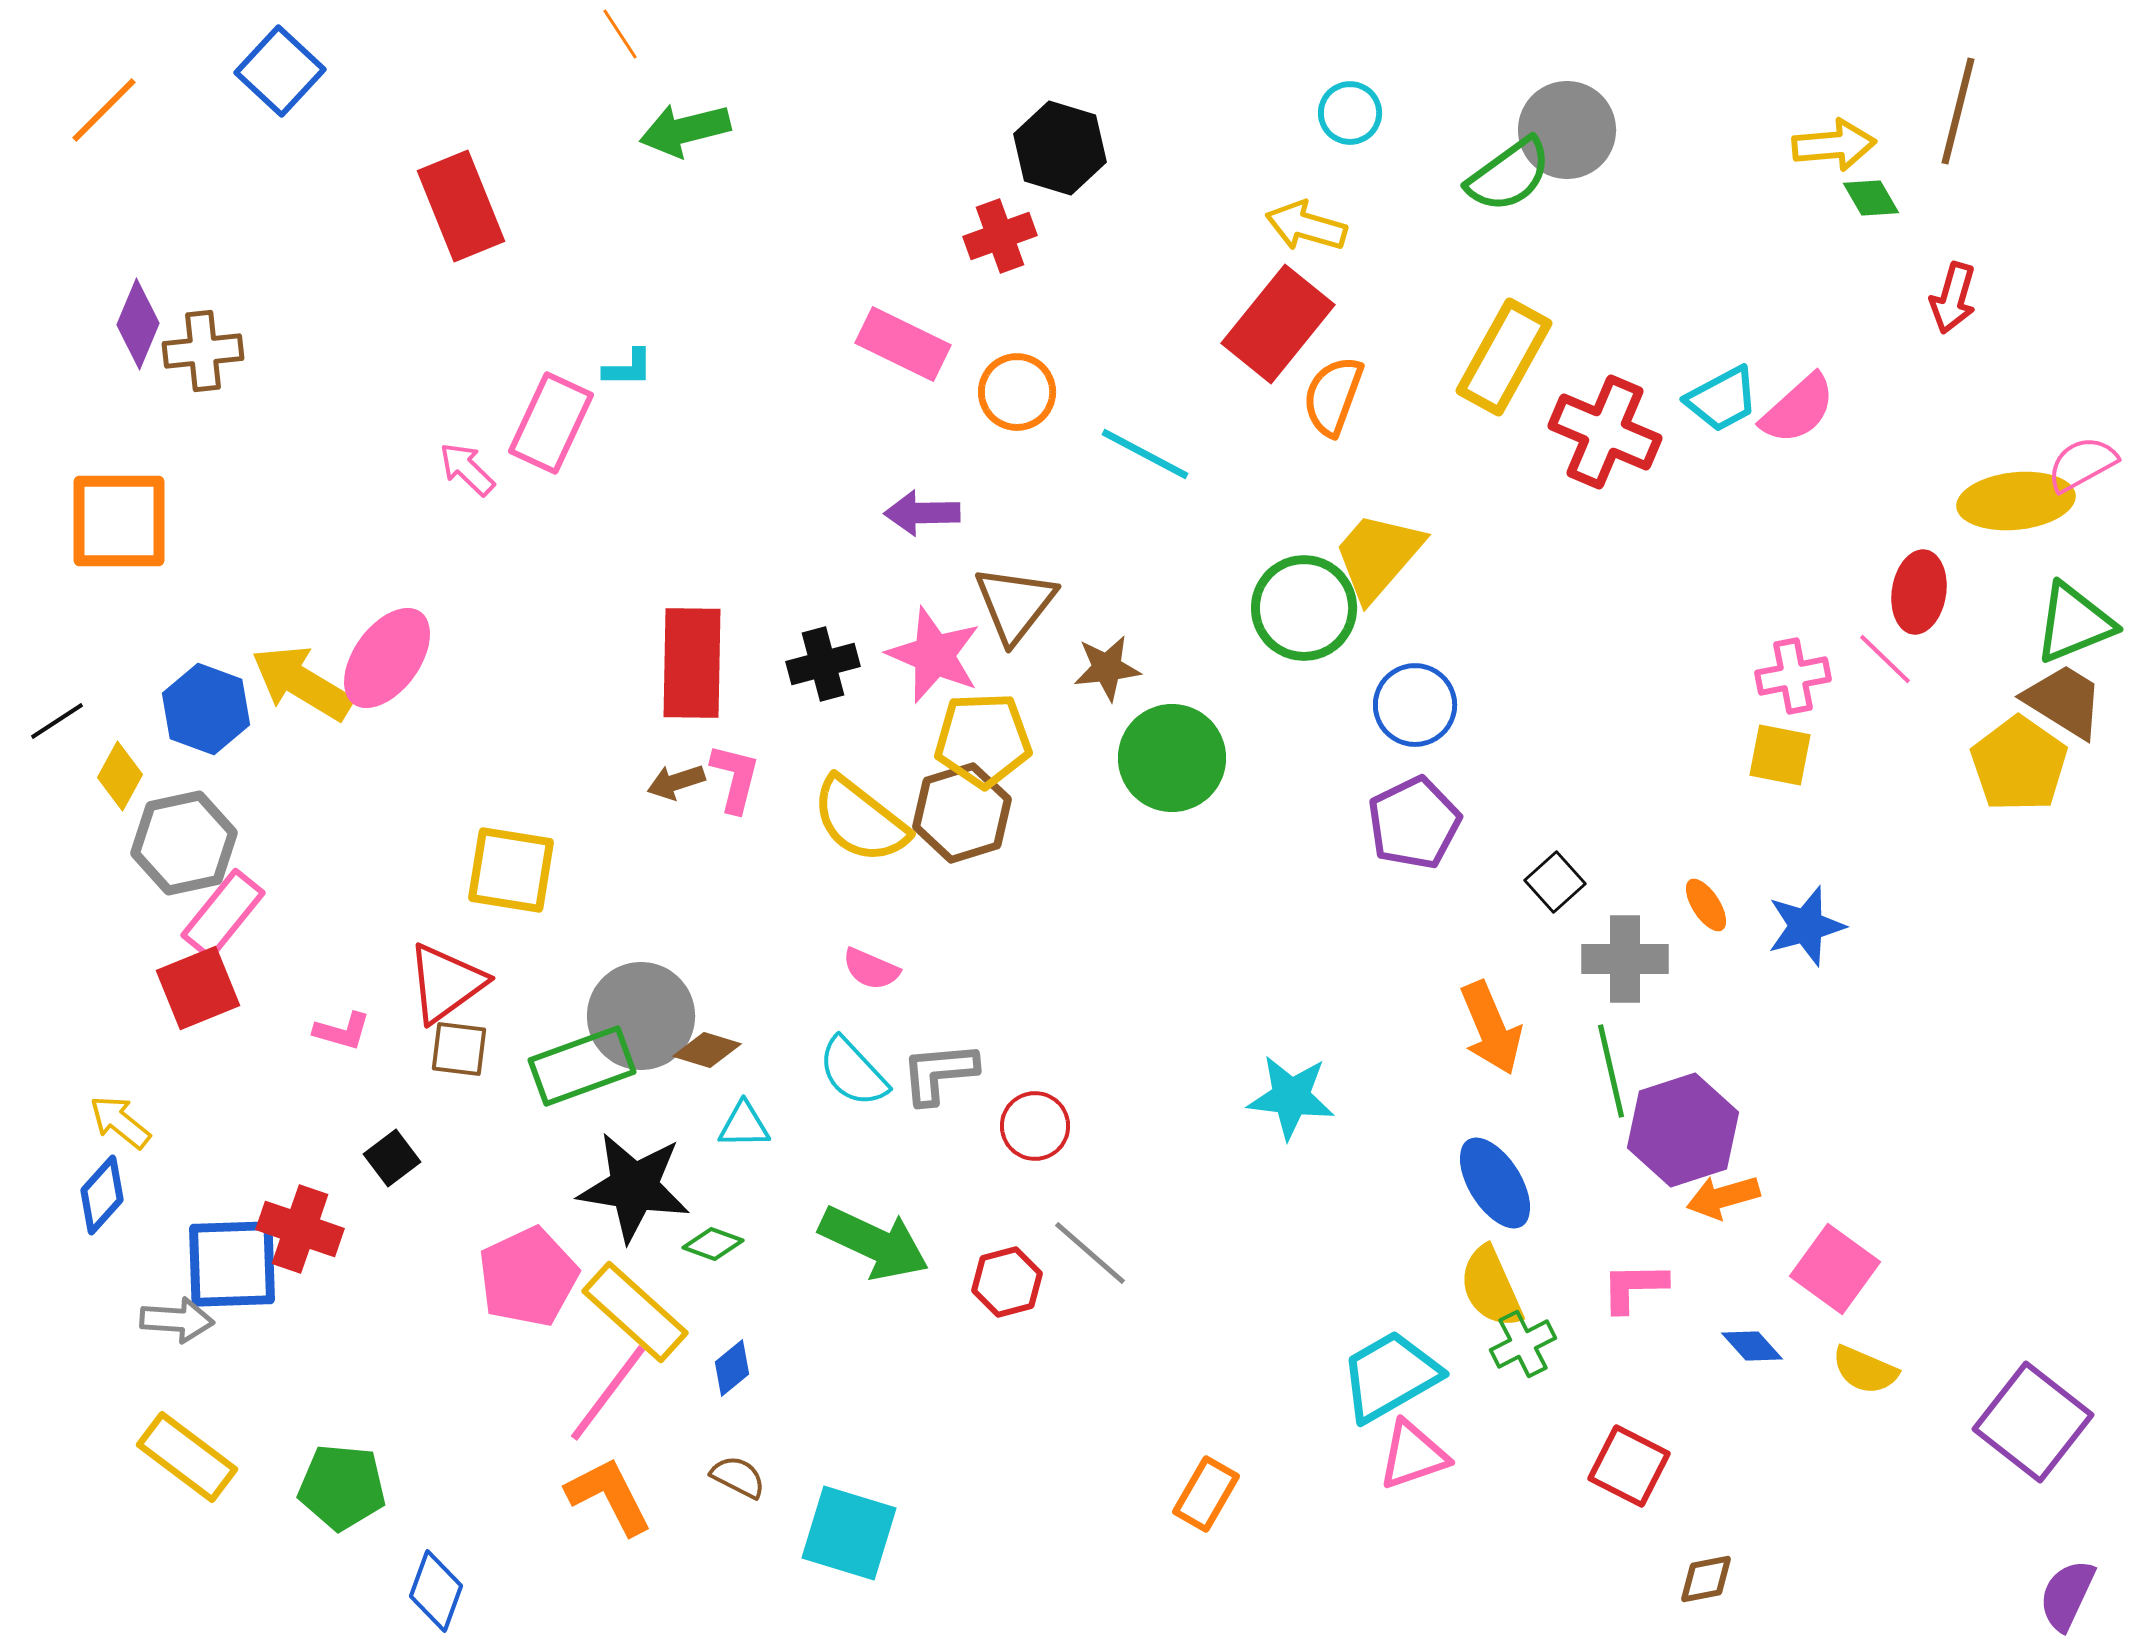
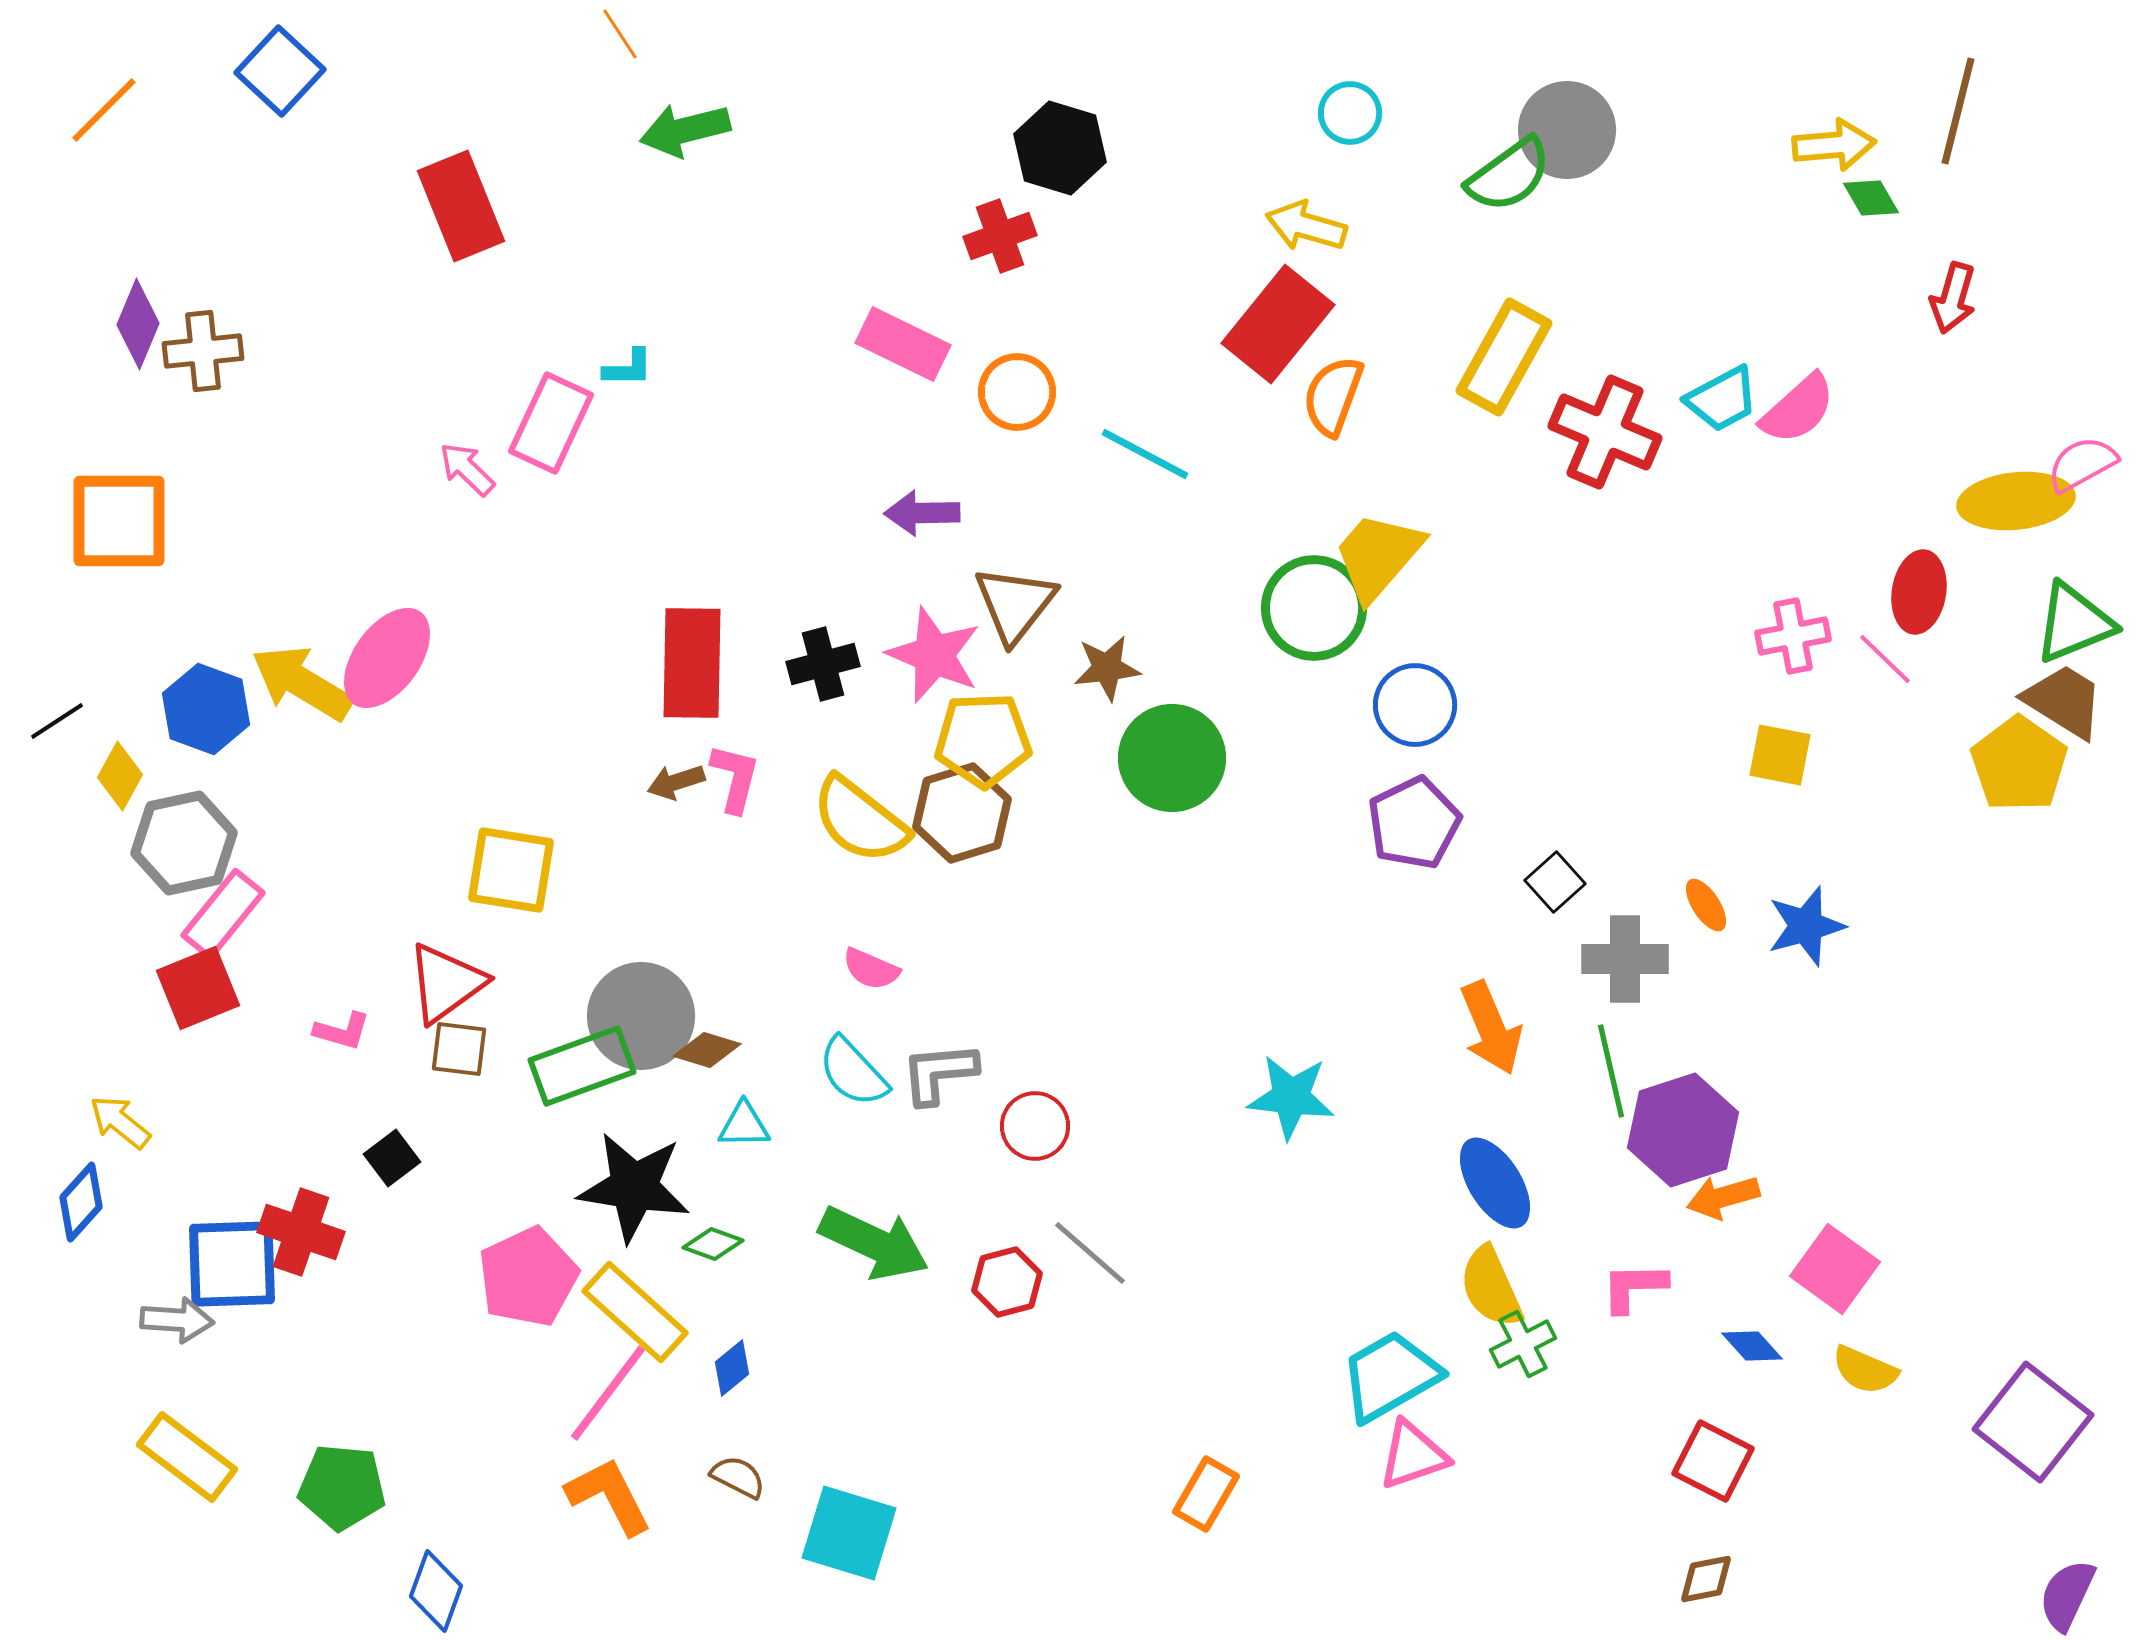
green circle at (1304, 608): moved 10 px right
pink cross at (1793, 676): moved 40 px up
blue diamond at (102, 1195): moved 21 px left, 7 px down
red cross at (300, 1229): moved 1 px right, 3 px down
red square at (1629, 1466): moved 84 px right, 5 px up
